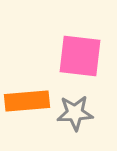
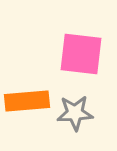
pink square: moved 1 px right, 2 px up
